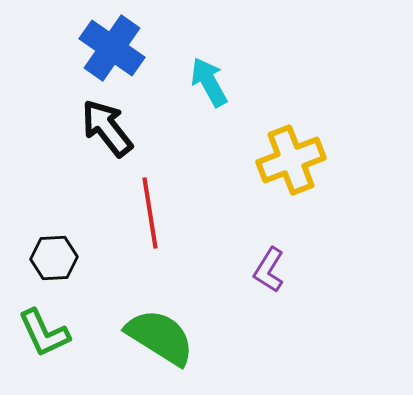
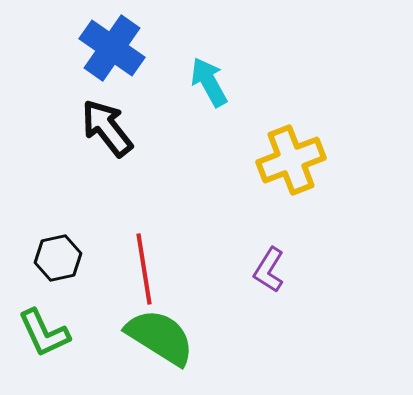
red line: moved 6 px left, 56 px down
black hexagon: moved 4 px right; rotated 9 degrees counterclockwise
